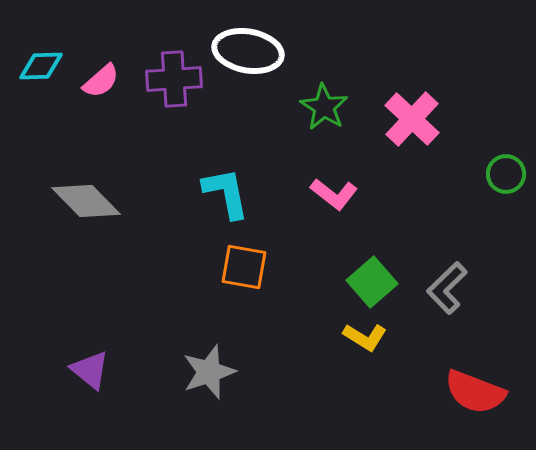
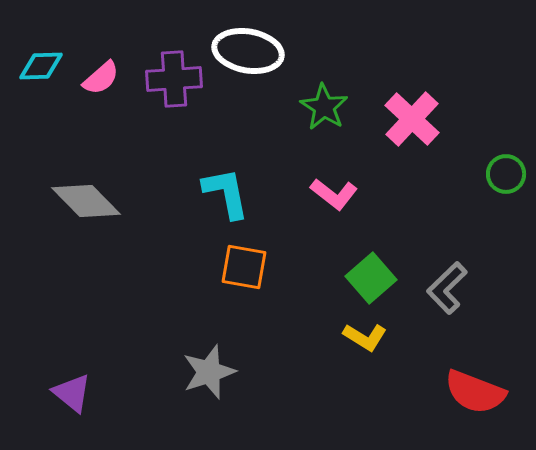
pink semicircle: moved 3 px up
green square: moved 1 px left, 4 px up
purple triangle: moved 18 px left, 23 px down
